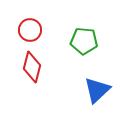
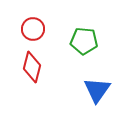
red circle: moved 3 px right, 1 px up
blue triangle: rotated 12 degrees counterclockwise
